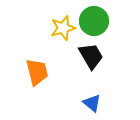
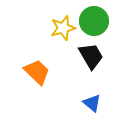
orange trapezoid: rotated 32 degrees counterclockwise
